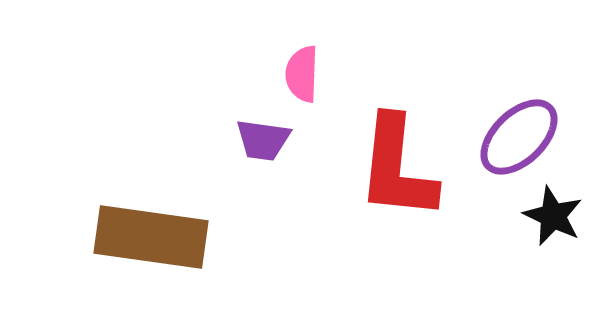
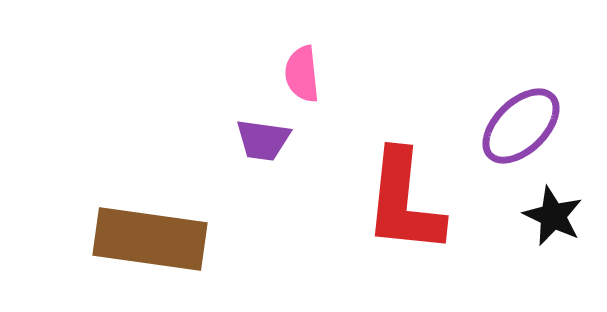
pink semicircle: rotated 8 degrees counterclockwise
purple ellipse: moved 2 px right, 11 px up
red L-shape: moved 7 px right, 34 px down
brown rectangle: moved 1 px left, 2 px down
